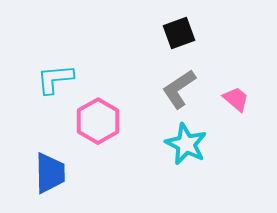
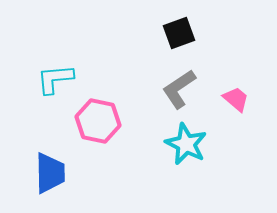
pink hexagon: rotated 18 degrees counterclockwise
